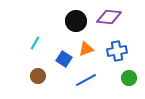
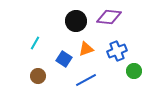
blue cross: rotated 12 degrees counterclockwise
green circle: moved 5 px right, 7 px up
